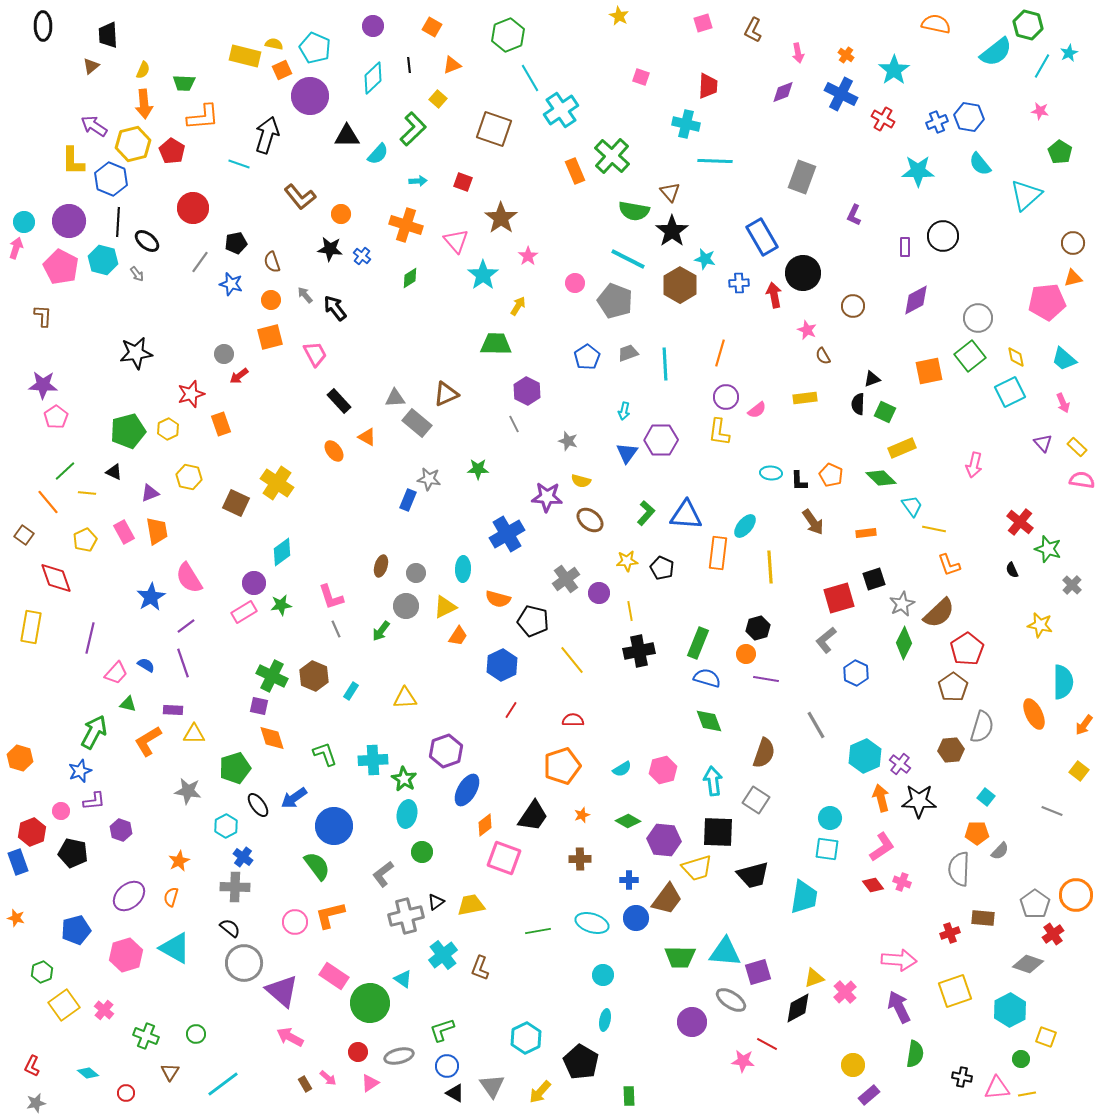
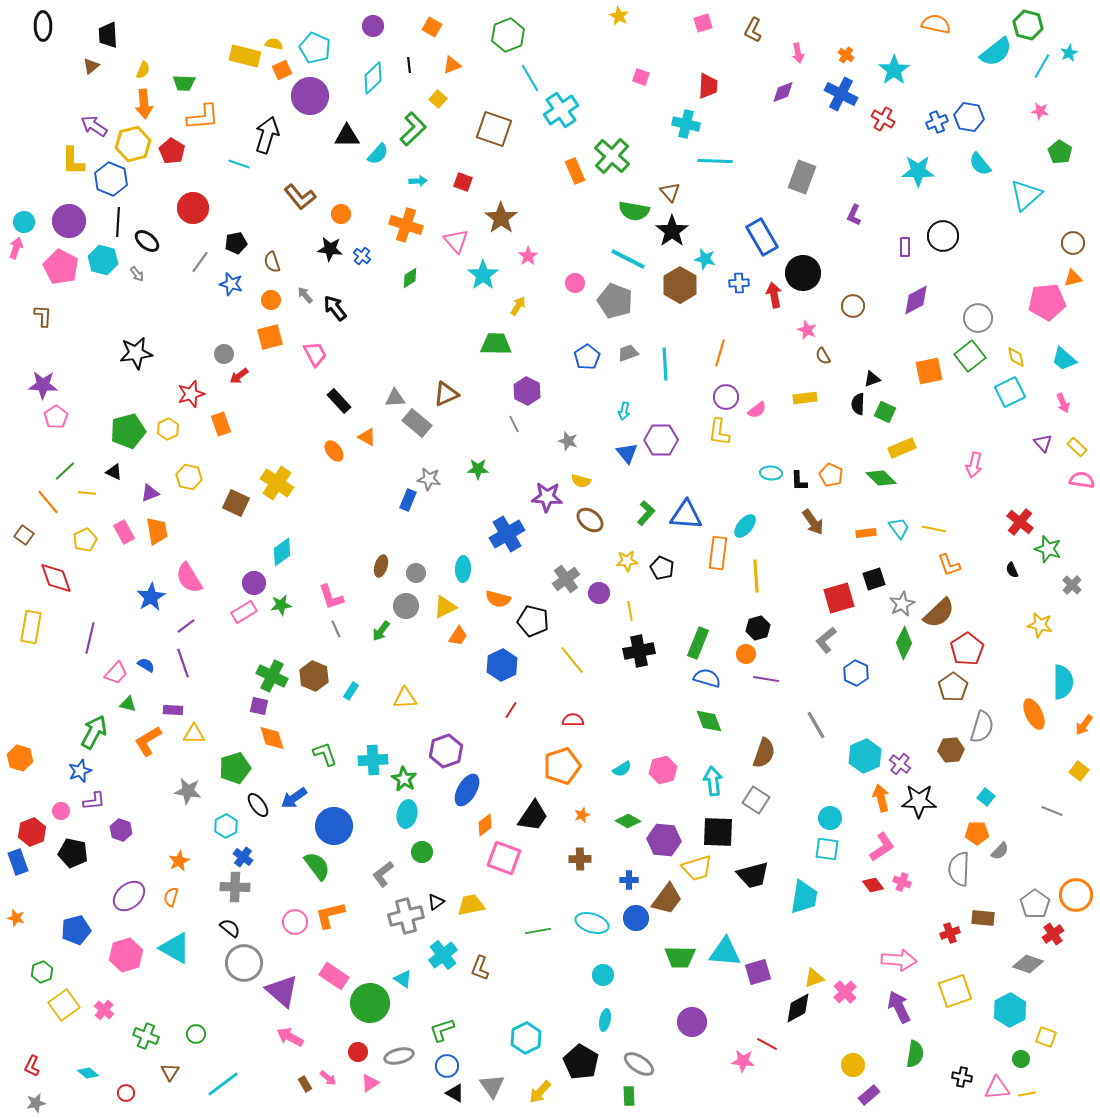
blue triangle at (627, 453): rotated 15 degrees counterclockwise
cyan trapezoid at (912, 506): moved 13 px left, 22 px down
yellow line at (770, 567): moved 14 px left, 9 px down
gray ellipse at (731, 1000): moved 92 px left, 64 px down
